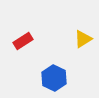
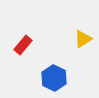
red rectangle: moved 4 px down; rotated 18 degrees counterclockwise
